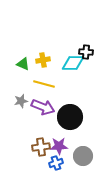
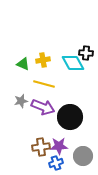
black cross: moved 1 px down
cyan diamond: rotated 60 degrees clockwise
